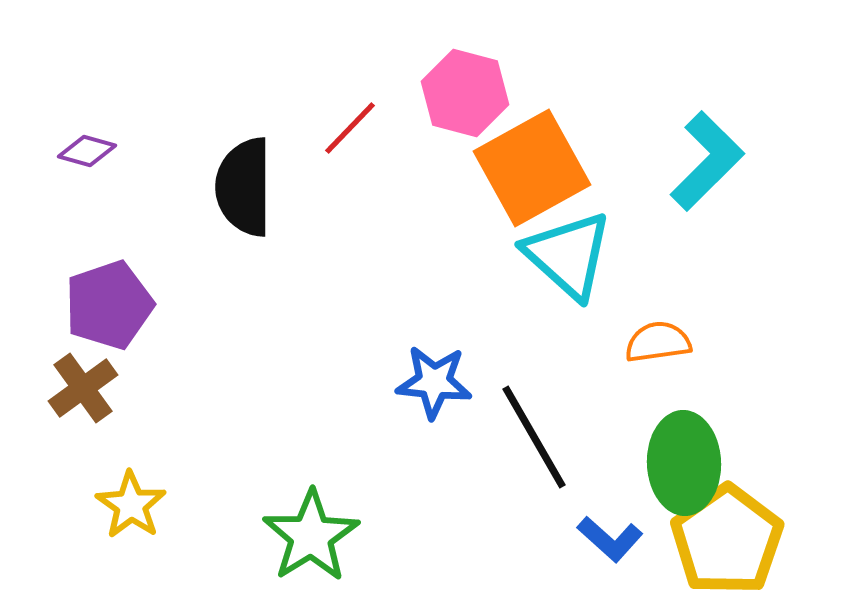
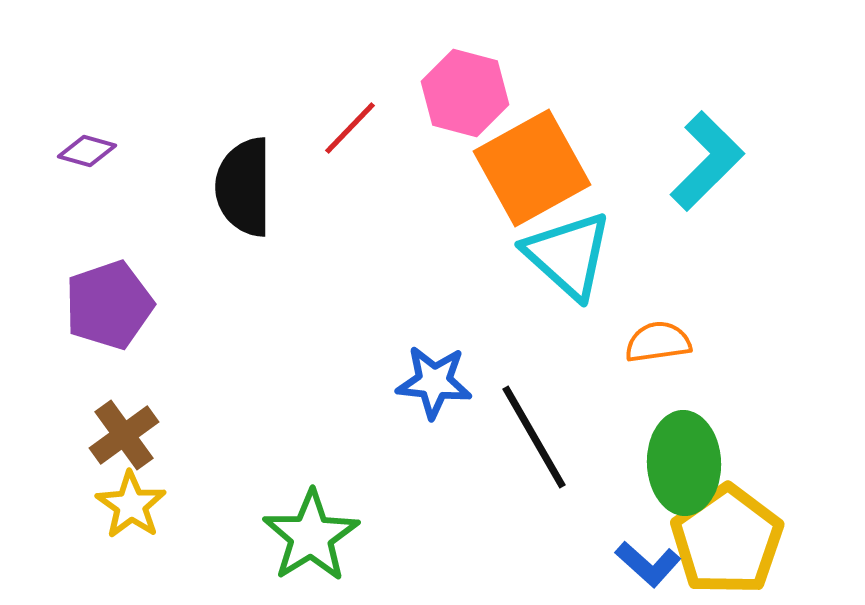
brown cross: moved 41 px right, 47 px down
blue L-shape: moved 38 px right, 25 px down
